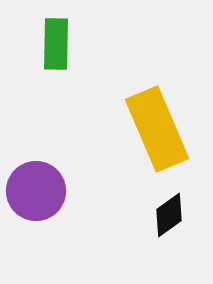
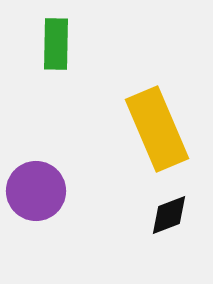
black diamond: rotated 15 degrees clockwise
